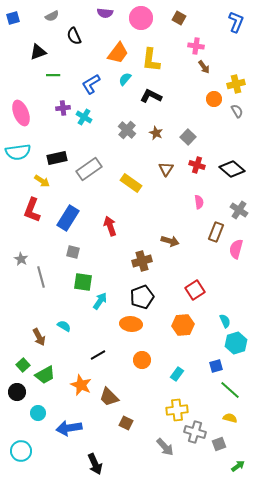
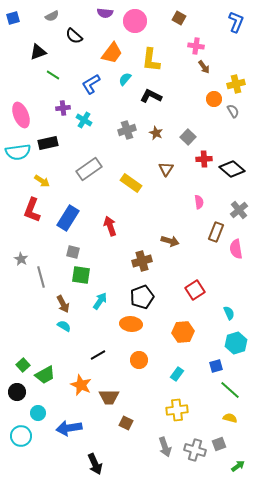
pink circle at (141, 18): moved 6 px left, 3 px down
black semicircle at (74, 36): rotated 24 degrees counterclockwise
orange trapezoid at (118, 53): moved 6 px left
green line at (53, 75): rotated 32 degrees clockwise
gray semicircle at (237, 111): moved 4 px left
pink ellipse at (21, 113): moved 2 px down
cyan cross at (84, 117): moved 3 px down
gray cross at (127, 130): rotated 30 degrees clockwise
black rectangle at (57, 158): moved 9 px left, 15 px up
red cross at (197, 165): moved 7 px right, 6 px up; rotated 21 degrees counterclockwise
gray cross at (239, 210): rotated 18 degrees clockwise
pink semicircle at (236, 249): rotated 24 degrees counterclockwise
green square at (83, 282): moved 2 px left, 7 px up
cyan semicircle at (225, 321): moved 4 px right, 8 px up
orange hexagon at (183, 325): moved 7 px down
brown arrow at (39, 337): moved 24 px right, 33 px up
orange circle at (142, 360): moved 3 px left
brown trapezoid at (109, 397): rotated 45 degrees counterclockwise
gray cross at (195, 432): moved 18 px down
gray arrow at (165, 447): rotated 24 degrees clockwise
cyan circle at (21, 451): moved 15 px up
